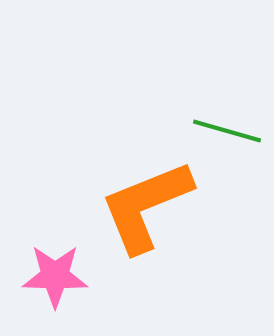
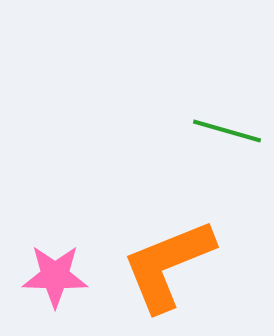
orange L-shape: moved 22 px right, 59 px down
